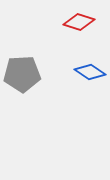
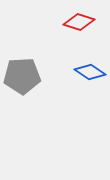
gray pentagon: moved 2 px down
